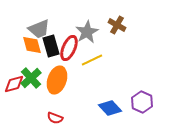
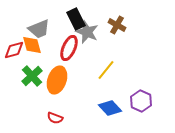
gray star: rotated 20 degrees counterclockwise
black rectangle: moved 25 px right, 27 px up; rotated 10 degrees counterclockwise
yellow line: moved 14 px right, 10 px down; rotated 25 degrees counterclockwise
green cross: moved 1 px right, 2 px up
red diamond: moved 34 px up
purple hexagon: moved 1 px left, 1 px up
